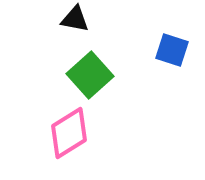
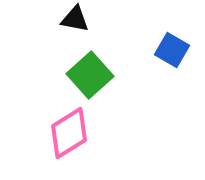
blue square: rotated 12 degrees clockwise
